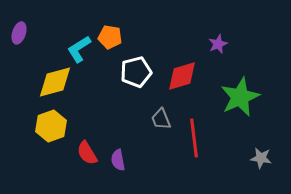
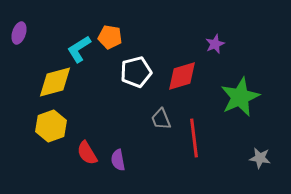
purple star: moved 3 px left
gray star: moved 1 px left
